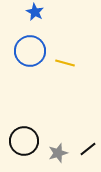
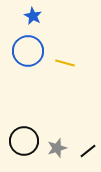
blue star: moved 2 px left, 4 px down
blue circle: moved 2 px left
black line: moved 2 px down
gray star: moved 1 px left, 5 px up
